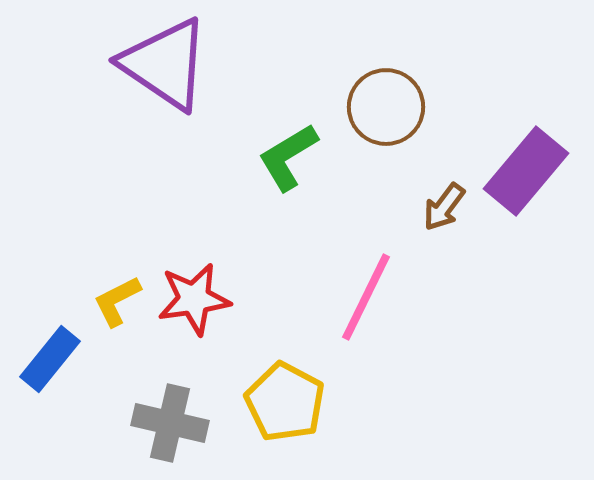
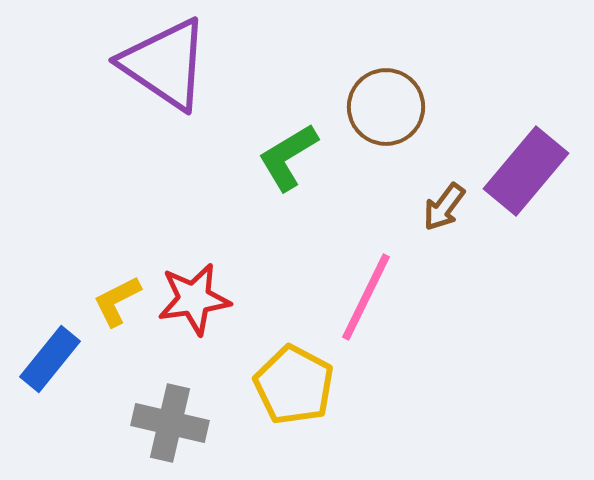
yellow pentagon: moved 9 px right, 17 px up
